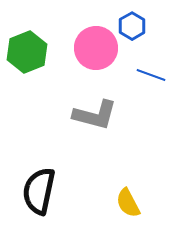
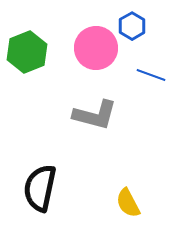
black semicircle: moved 1 px right, 3 px up
